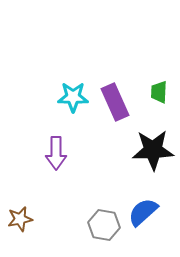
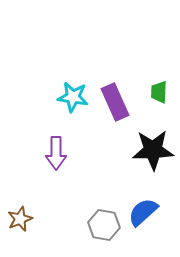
cyan star: rotated 8 degrees clockwise
brown star: rotated 10 degrees counterclockwise
